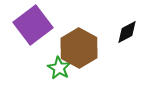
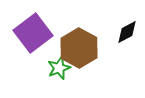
purple square: moved 8 px down
green star: rotated 20 degrees clockwise
